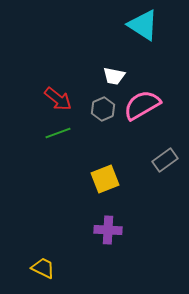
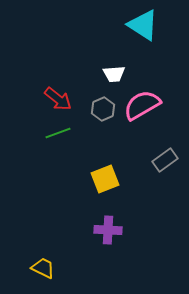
white trapezoid: moved 2 px up; rotated 15 degrees counterclockwise
